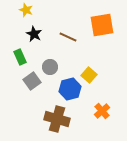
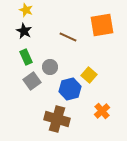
black star: moved 10 px left, 3 px up
green rectangle: moved 6 px right
